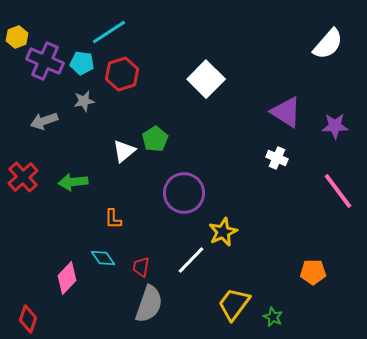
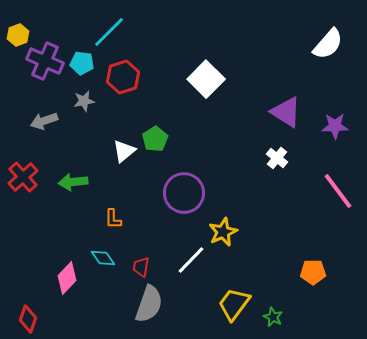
cyan line: rotated 12 degrees counterclockwise
yellow hexagon: moved 1 px right, 2 px up
red hexagon: moved 1 px right, 3 px down
white cross: rotated 15 degrees clockwise
